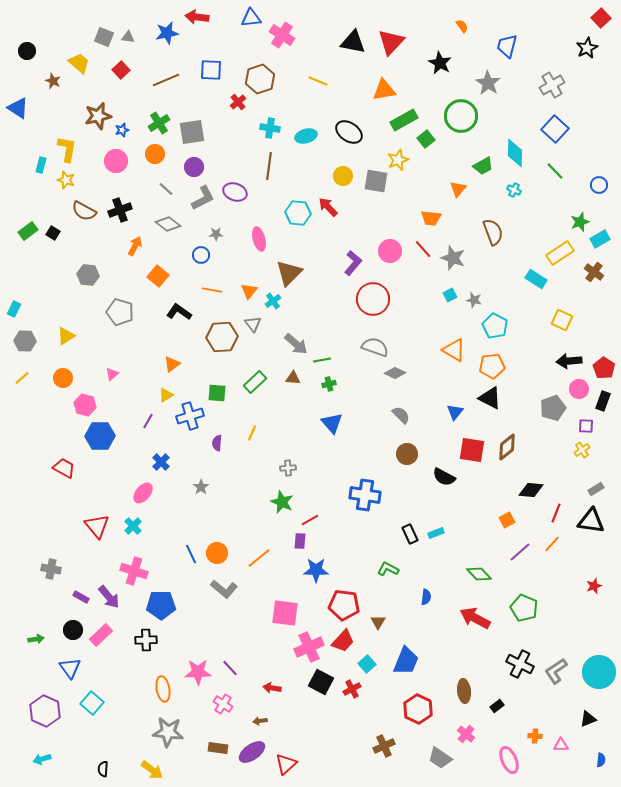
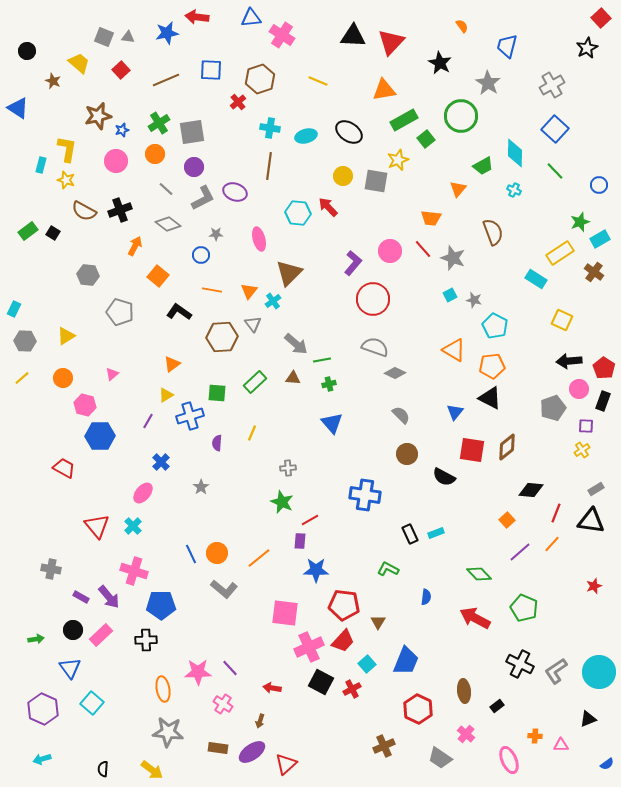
black triangle at (353, 42): moved 6 px up; rotated 8 degrees counterclockwise
orange square at (507, 520): rotated 14 degrees counterclockwise
purple hexagon at (45, 711): moved 2 px left, 2 px up
brown arrow at (260, 721): rotated 64 degrees counterclockwise
blue semicircle at (601, 760): moved 6 px right, 4 px down; rotated 48 degrees clockwise
